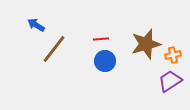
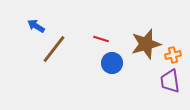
blue arrow: moved 1 px down
red line: rotated 21 degrees clockwise
blue circle: moved 7 px right, 2 px down
purple trapezoid: rotated 65 degrees counterclockwise
